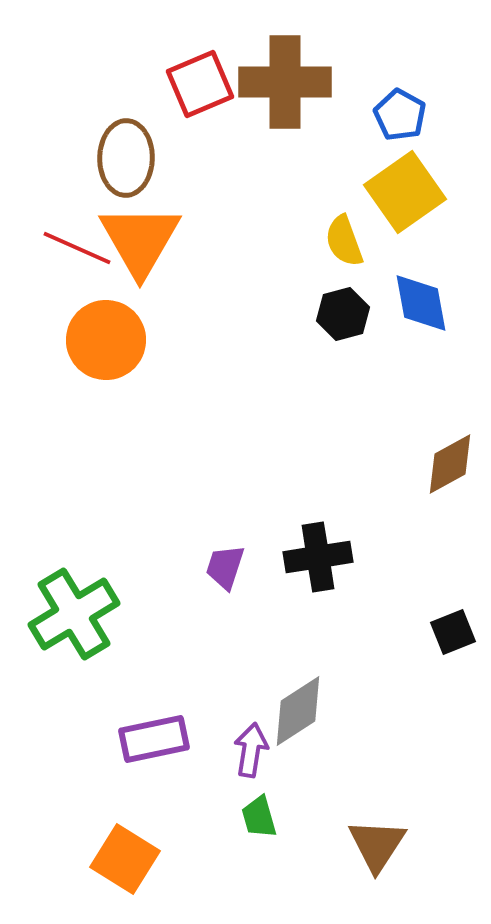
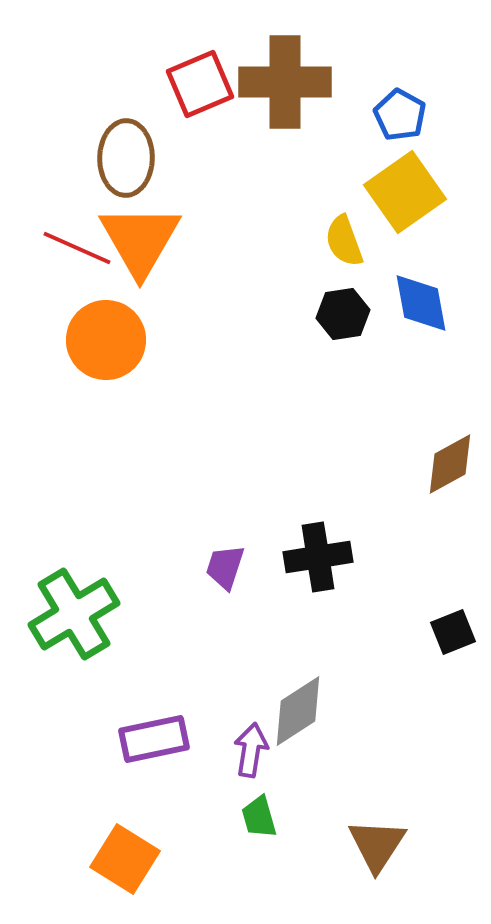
black hexagon: rotated 6 degrees clockwise
